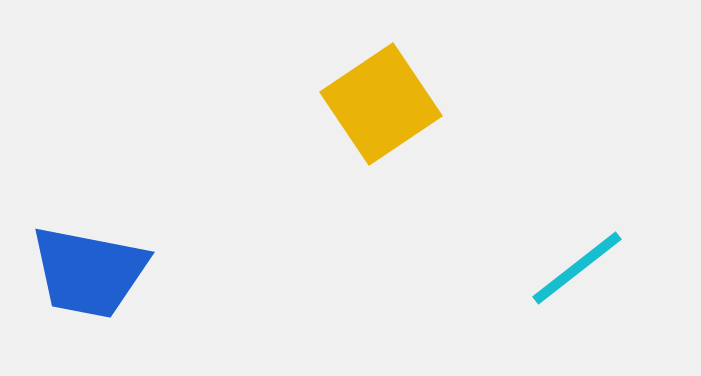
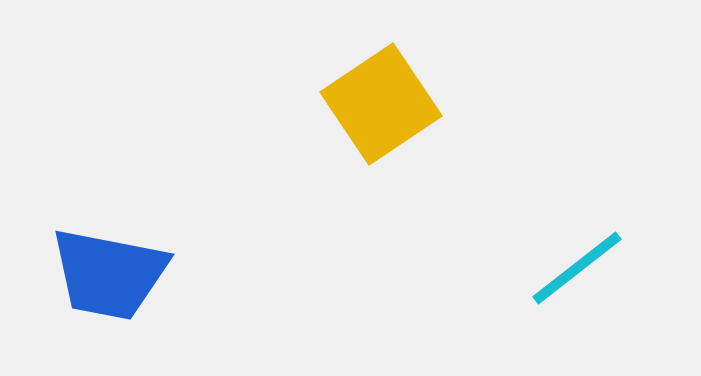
blue trapezoid: moved 20 px right, 2 px down
